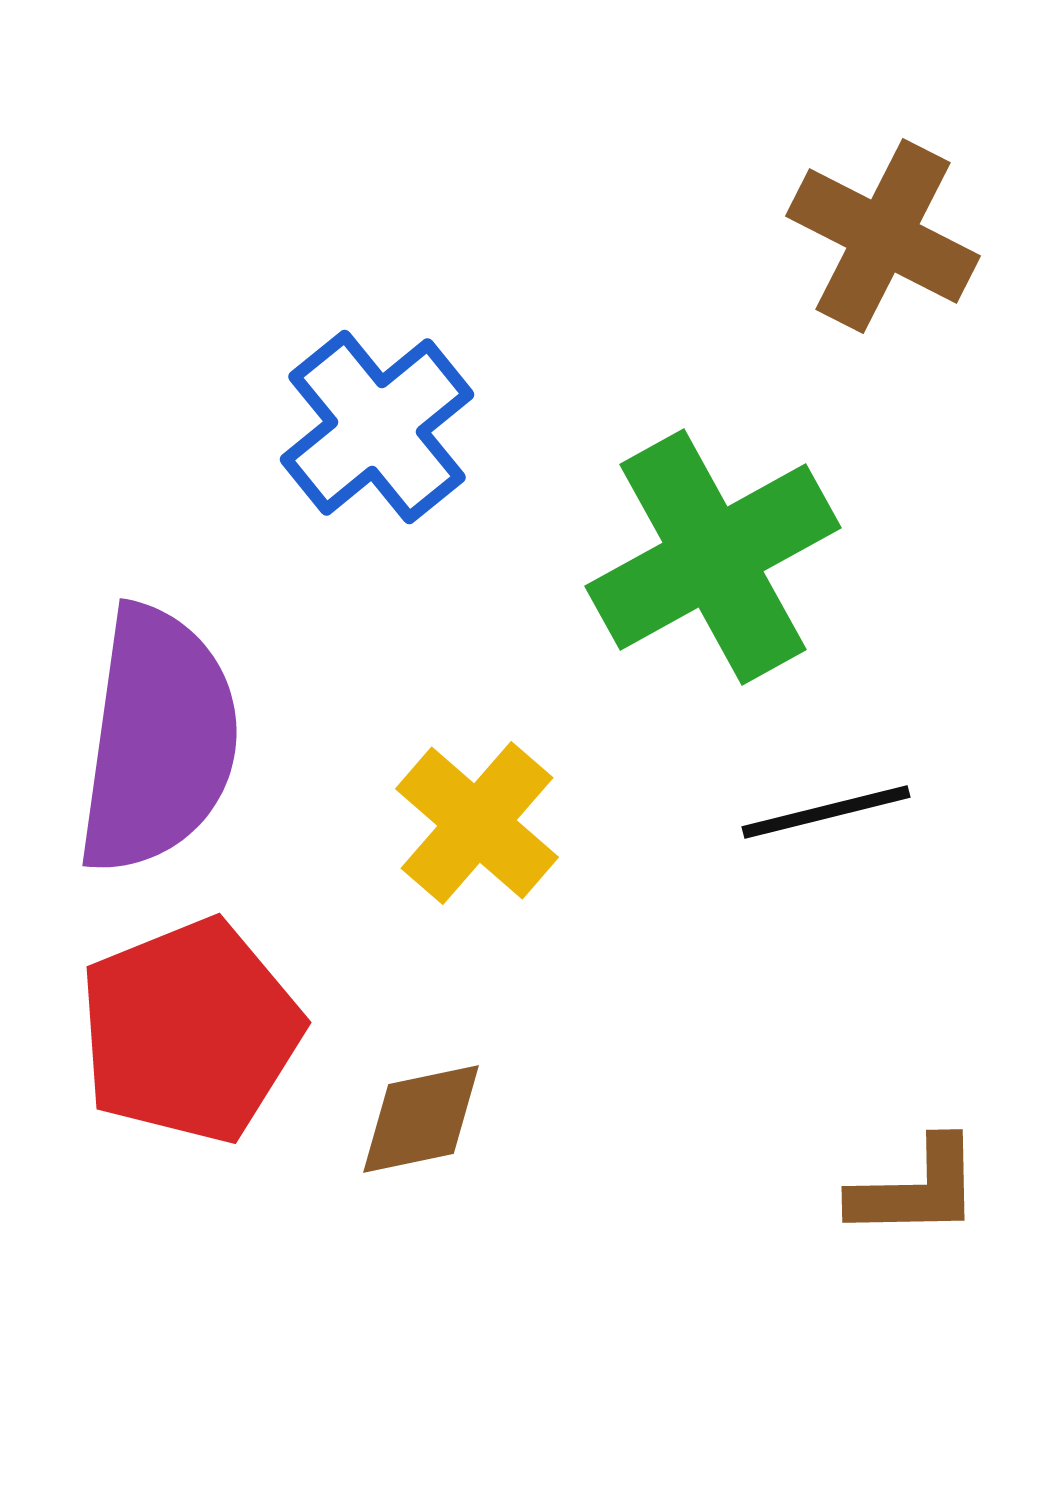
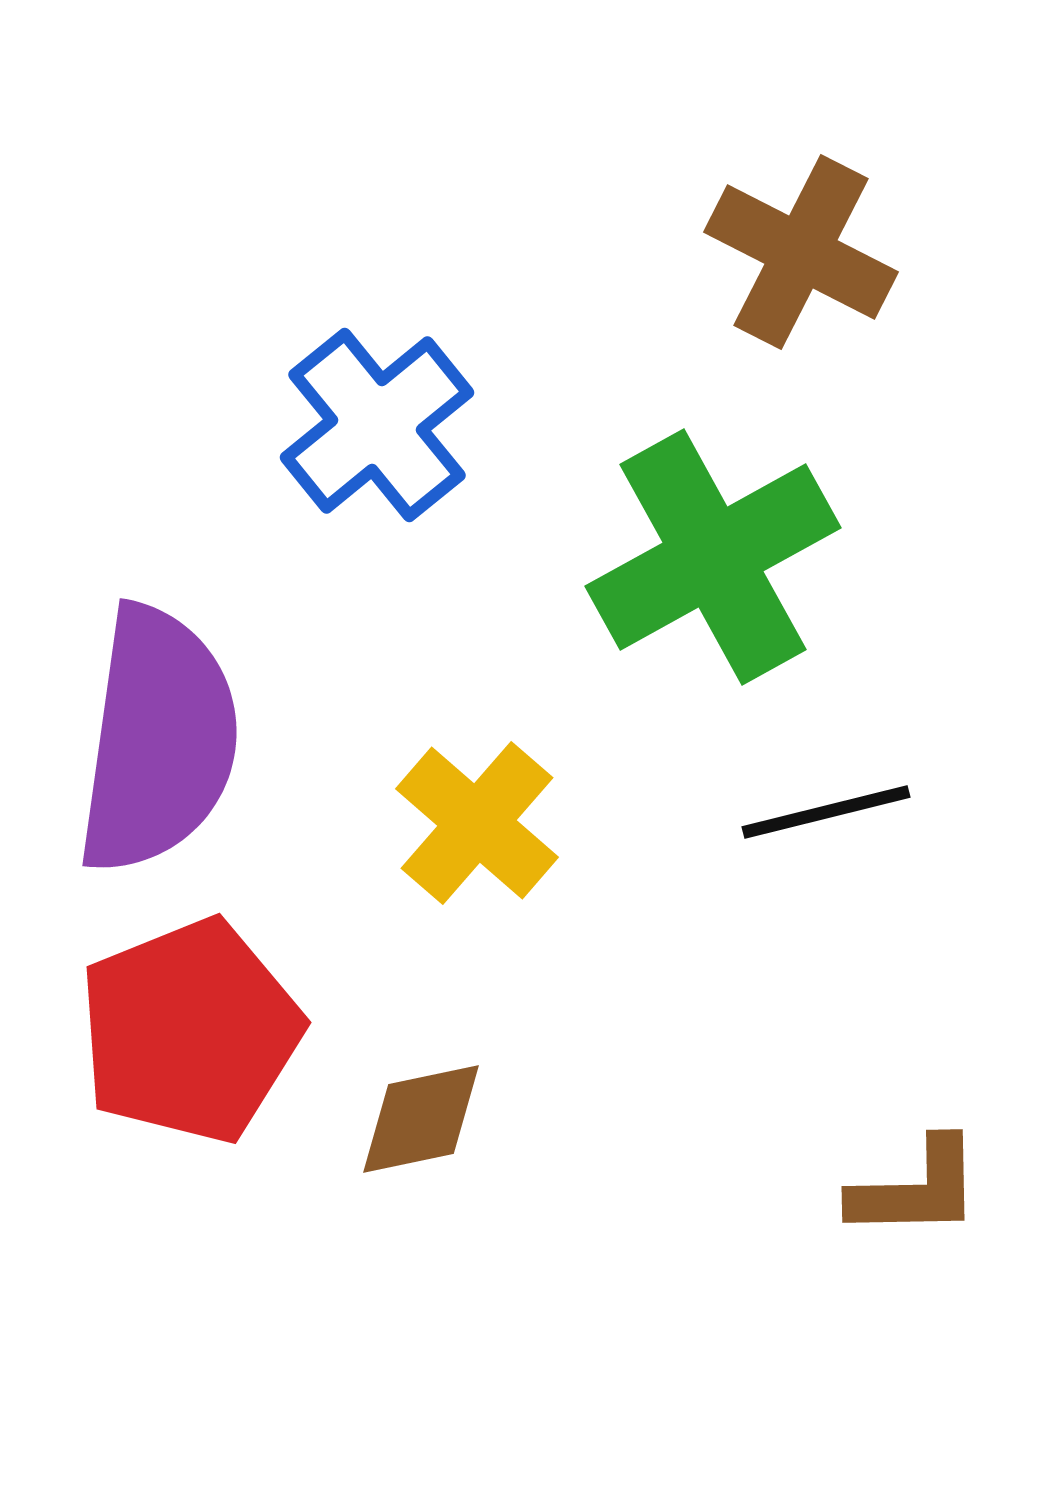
brown cross: moved 82 px left, 16 px down
blue cross: moved 2 px up
